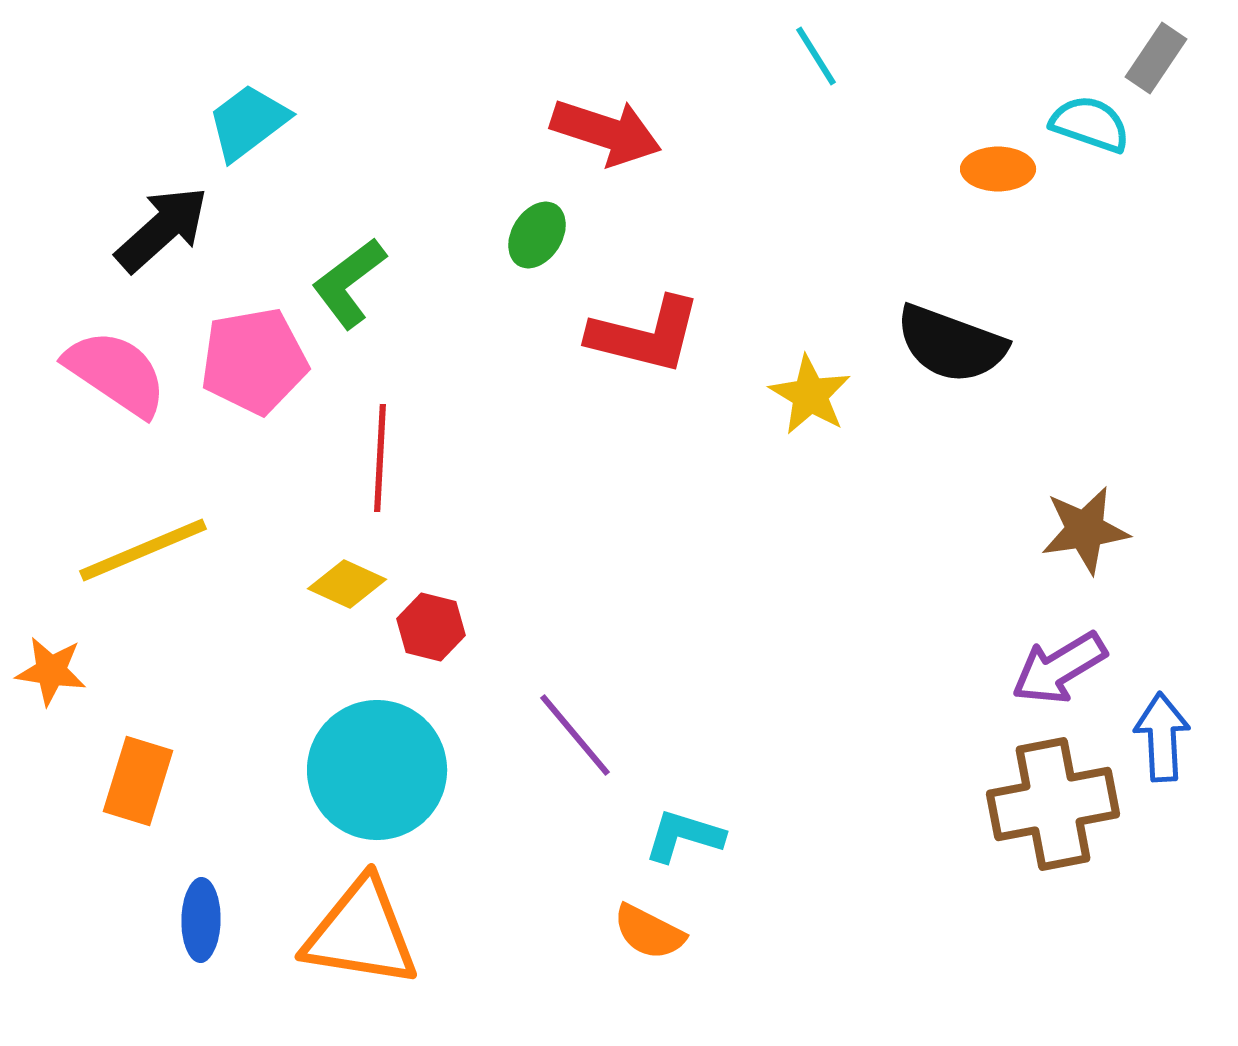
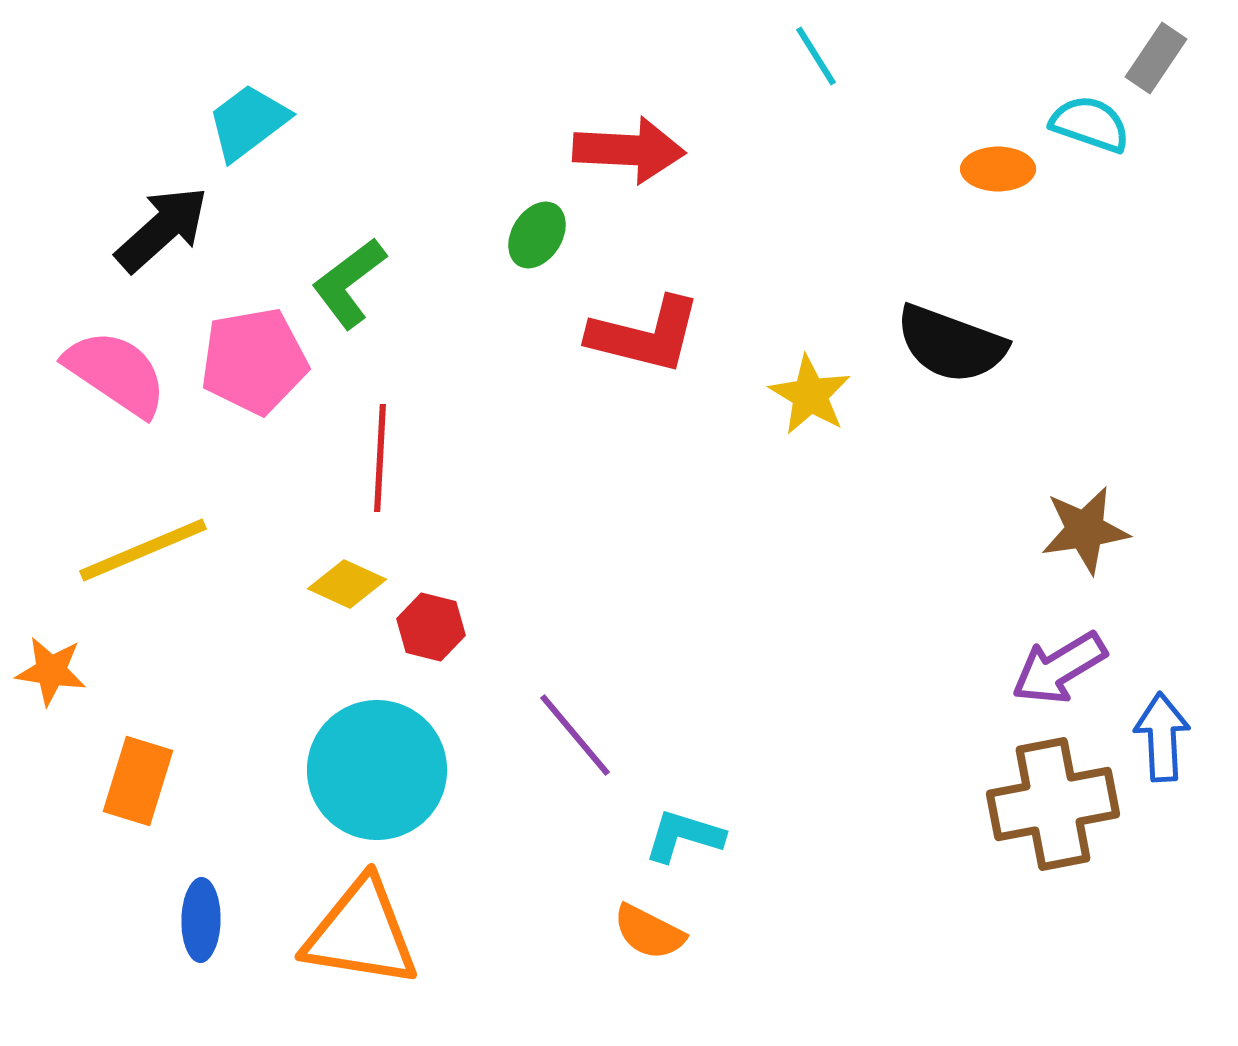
red arrow: moved 23 px right, 18 px down; rotated 15 degrees counterclockwise
